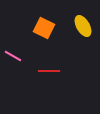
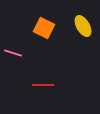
pink line: moved 3 px up; rotated 12 degrees counterclockwise
red line: moved 6 px left, 14 px down
